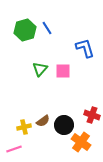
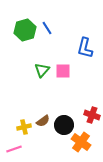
blue L-shape: rotated 150 degrees counterclockwise
green triangle: moved 2 px right, 1 px down
